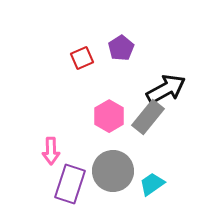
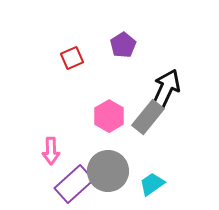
purple pentagon: moved 2 px right, 3 px up
red square: moved 10 px left
black arrow: rotated 36 degrees counterclockwise
gray circle: moved 5 px left
purple rectangle: moved 4 px right; rotated 30 degrees clockwise
